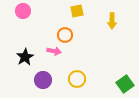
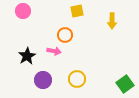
black star: moved 2 px right, 1 px up
